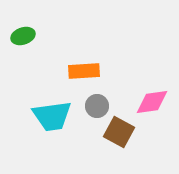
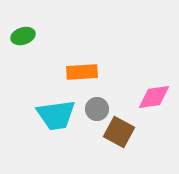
orange rectangle: moved 2 px left, 1 px down
pink diamond: moved 2 px right, 5 px up
gray circle: moved 3 px down
cyan trapezoid: moved 4 px right, 1 px up
